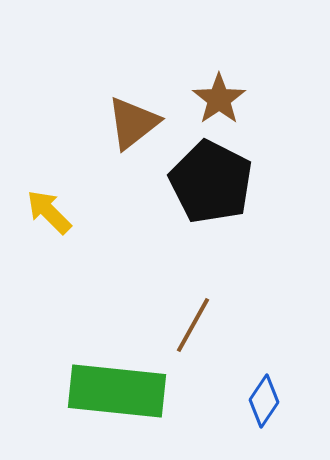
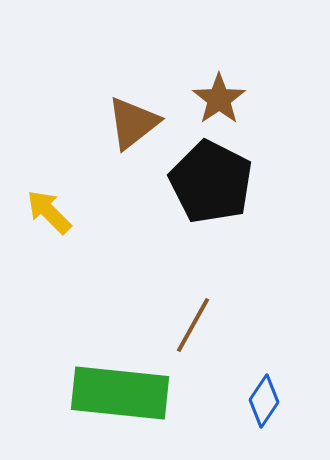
green rectangle: moved 3 px right, 2 px down
